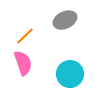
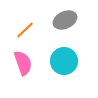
orange line: moved 6 px up
cyan circle: moved 6 px left, 13 px up
